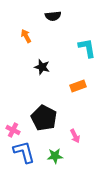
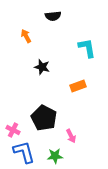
pink arrow: moved 4 px left
